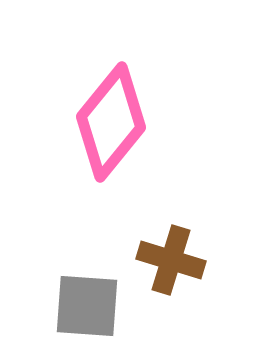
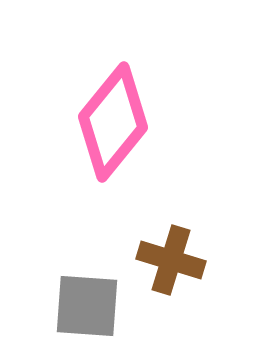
pink diamond: moved 2 px right
